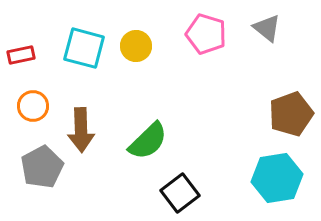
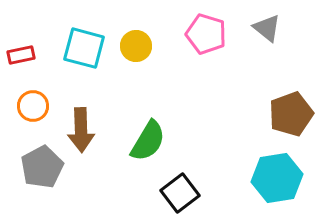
green semicircle: rotated 15 degrees counterclockwise
